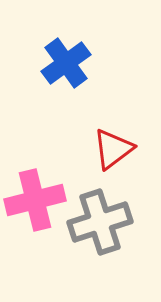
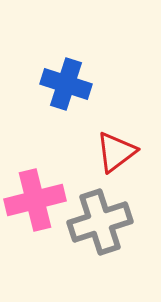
blue cross: moved 21 px down; rotated 36 degrees counterclockwise
red triangle: moved 3 px right, 3 px down
